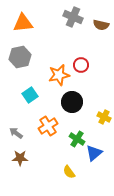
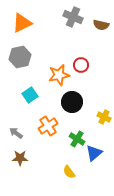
orange triangle: moved 1 px left; rotated 20 degrees counterclockwise
